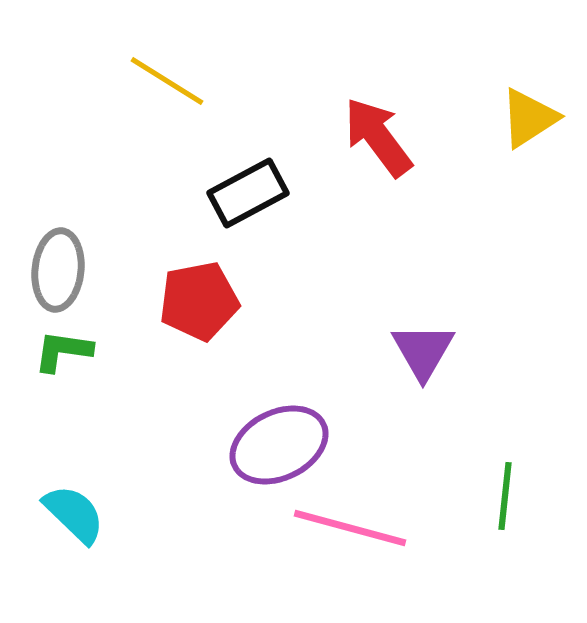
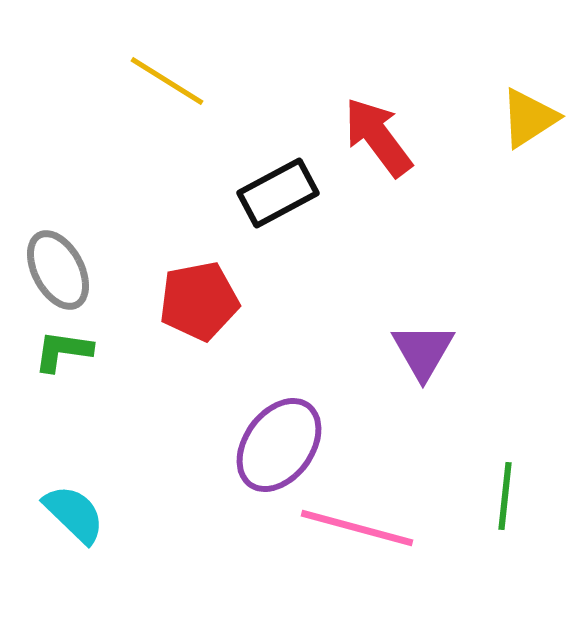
black rectangle: moved 30 px right
gray ellipse: rotated 34 degrees counterclockwise
purple ellipse: rotated 28 degrees counterclockwise
pink line: moved 7 px right
